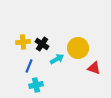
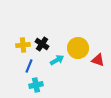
yellow cross: moved 3 px down
cyan arrow: moved 1 px down
red triangle: moved 4 px right, 8 px up
